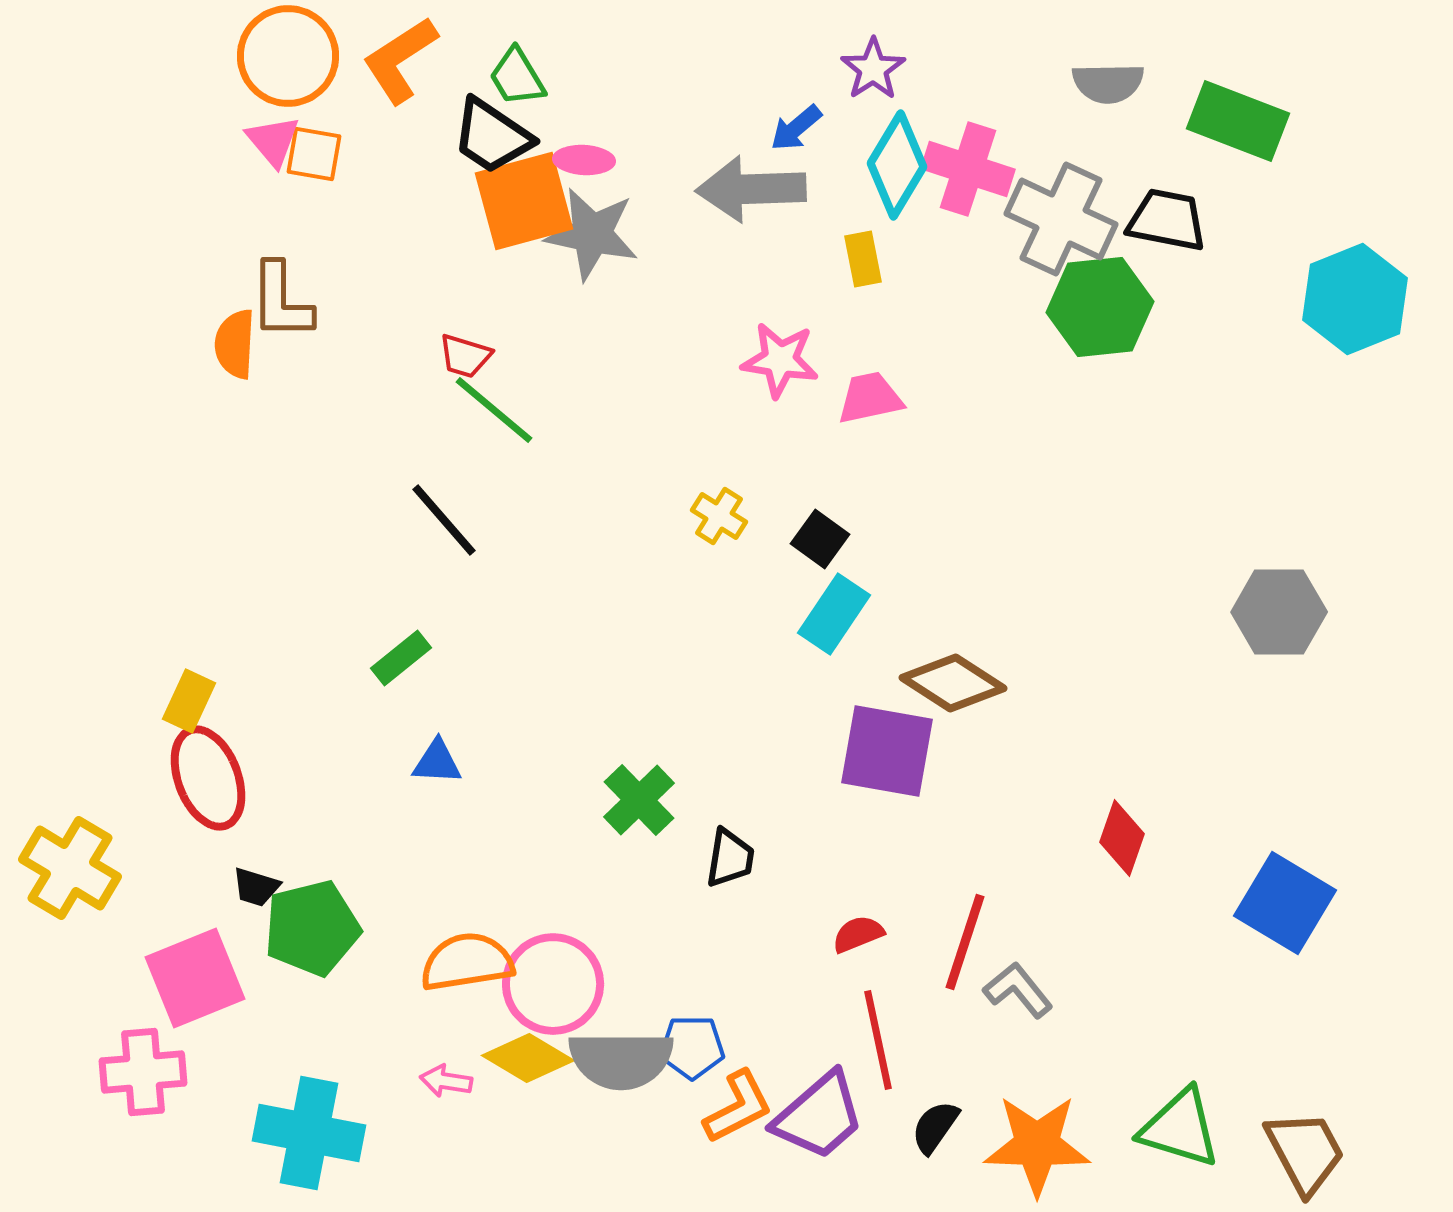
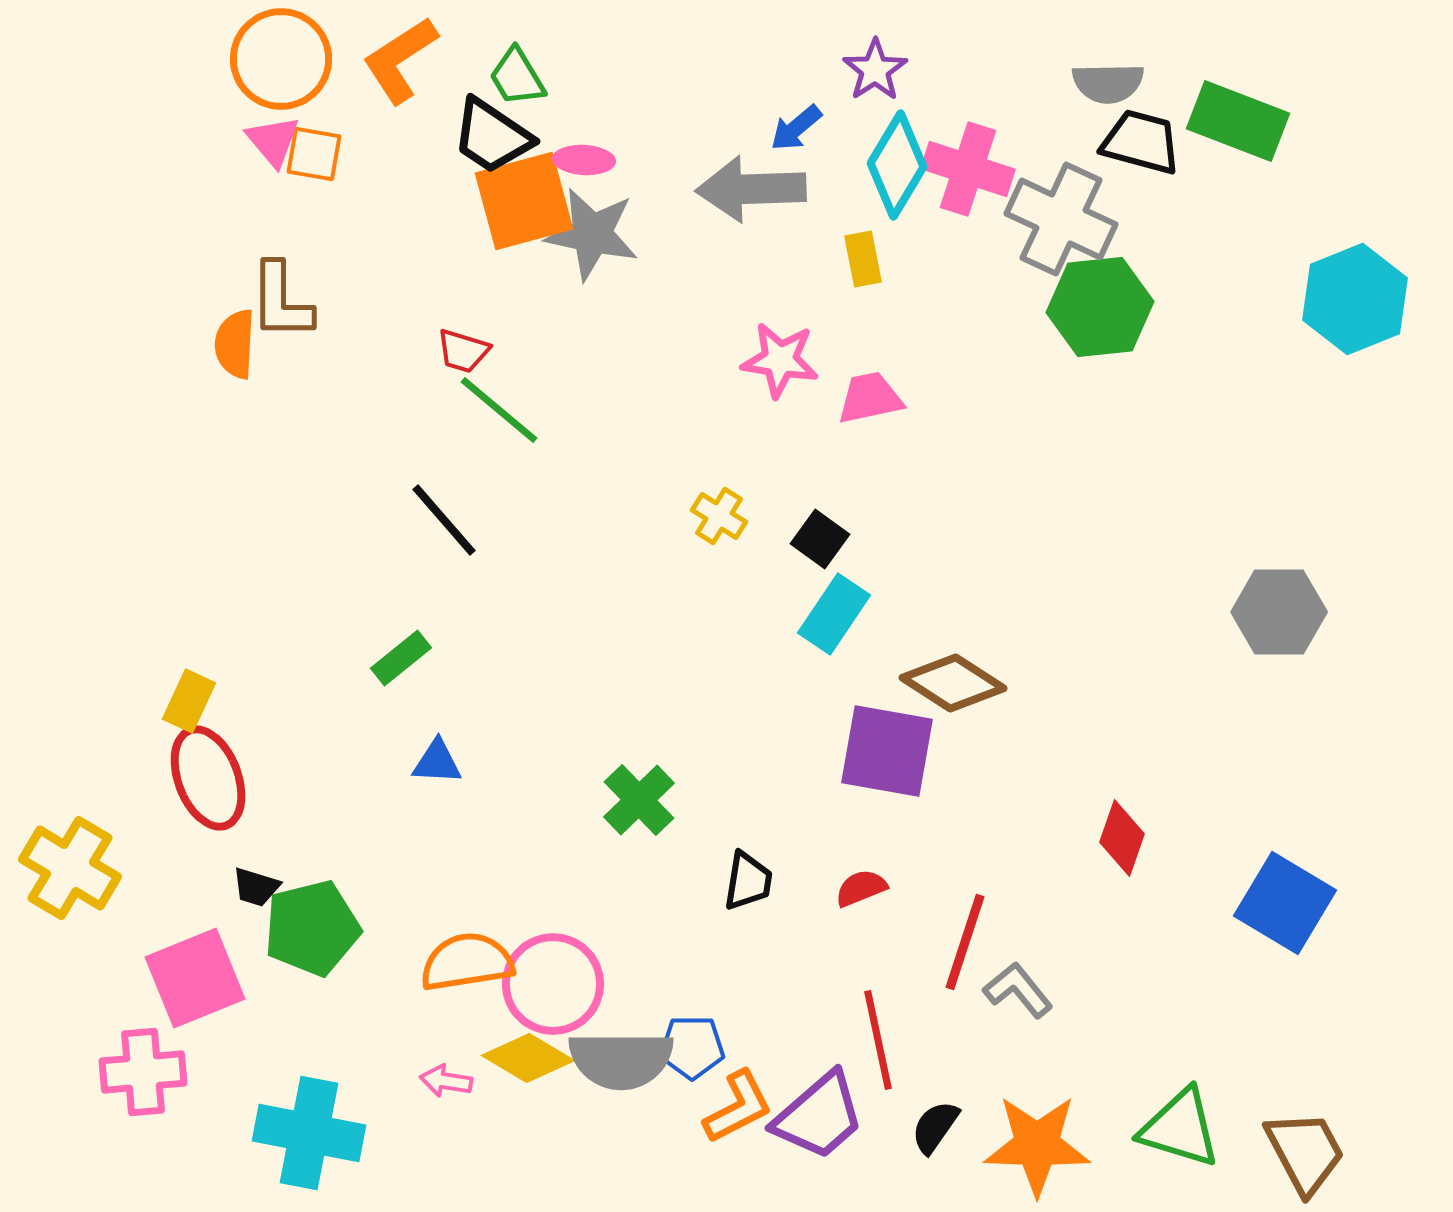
orange circle at (288, 56): moved 7 px left, 3 px down
purple star at (873, 69): moved 2 px right, 1 px down
black trapezoid at (1167, 220): moved 26 px left, 78 px up; rotated 4 degrees clockwise
red trapezoid at (465, 356): moved 2 px left, 5 px up
green line at (494, 410): moved 5 px right
black trapezoid at (730, 858): moved 18 px right, 23 px down
red semicircle at (858, 934): moved 3 px right, 46 px up
